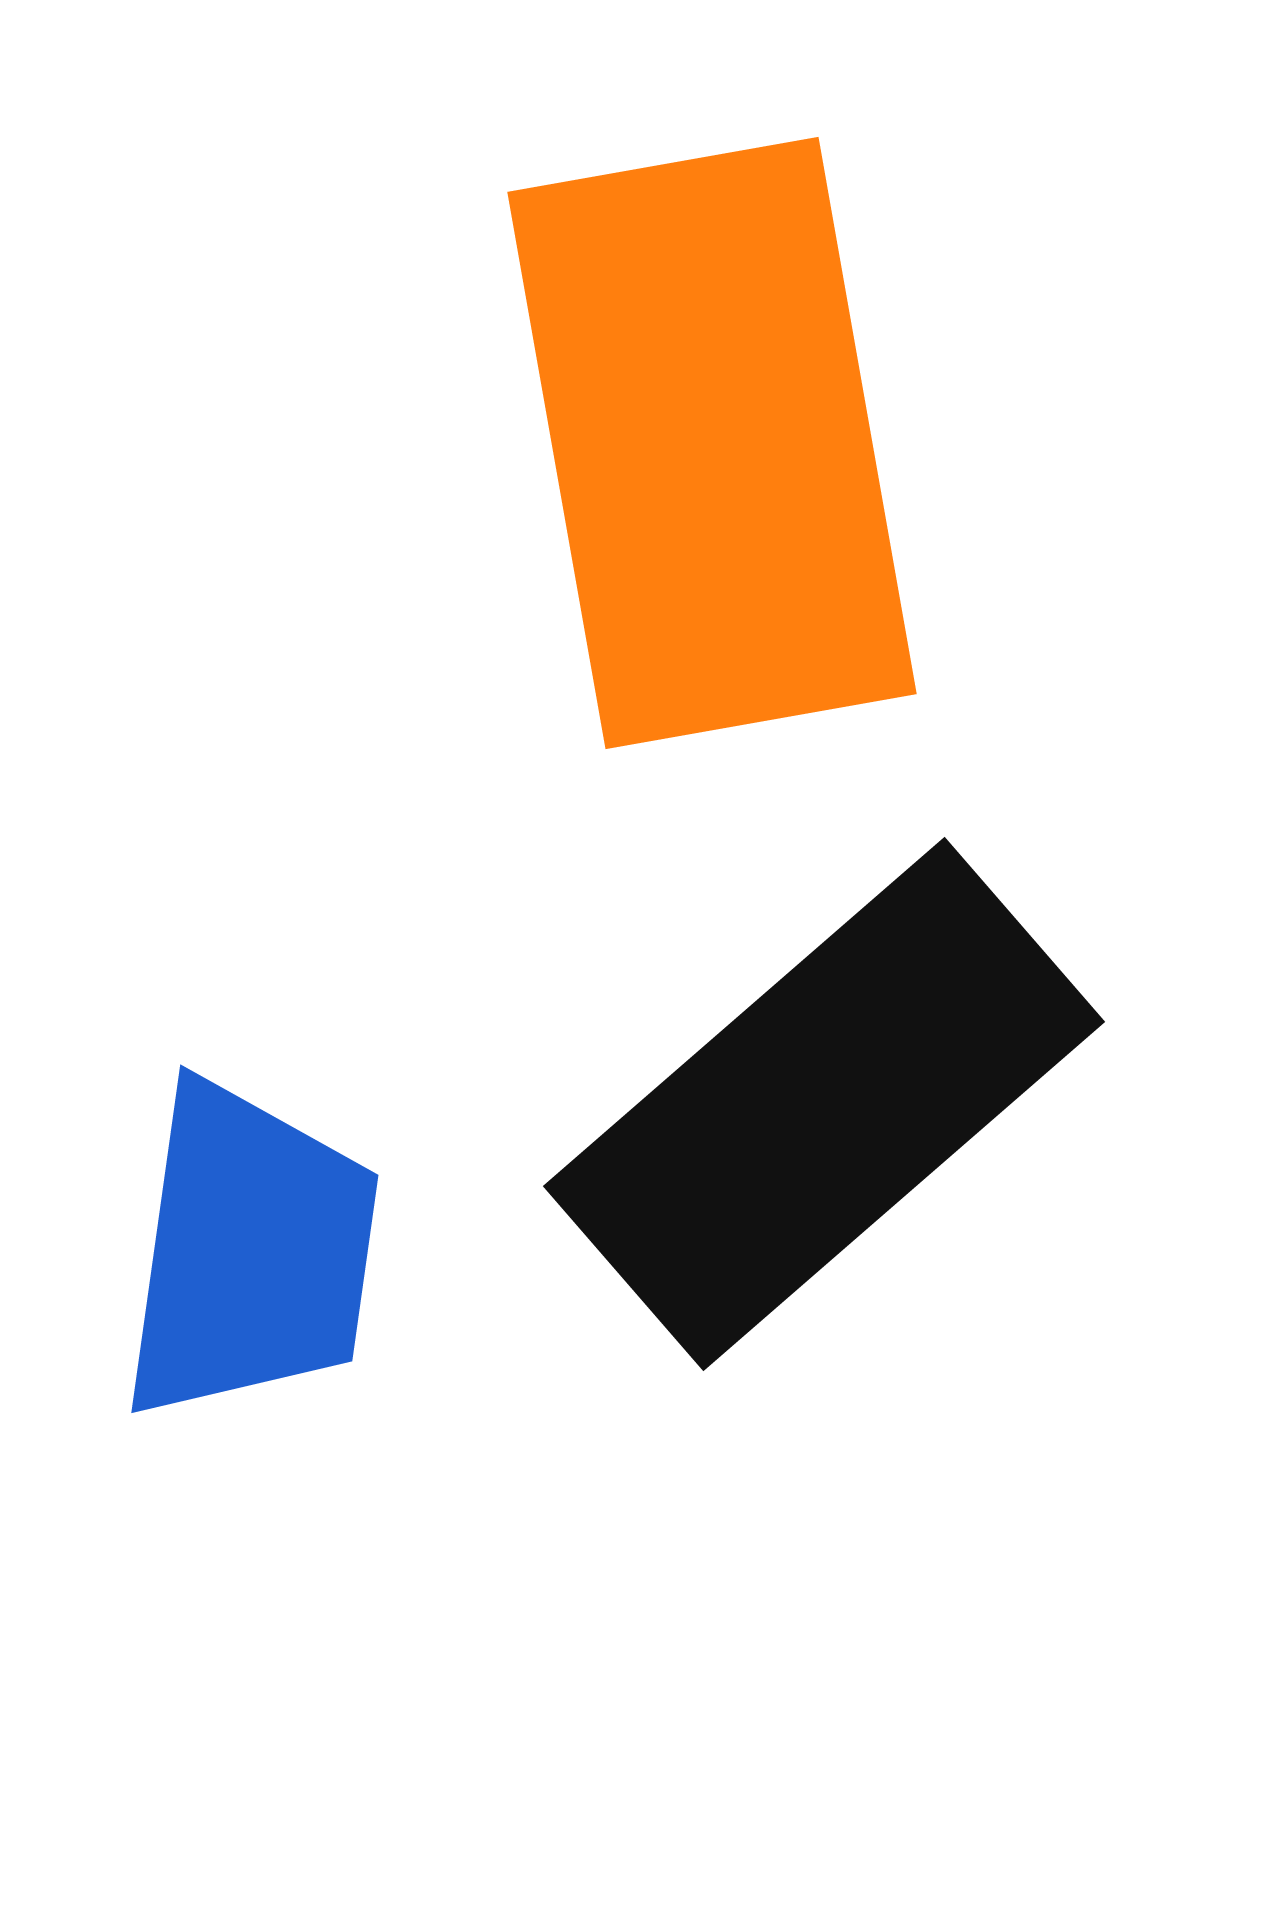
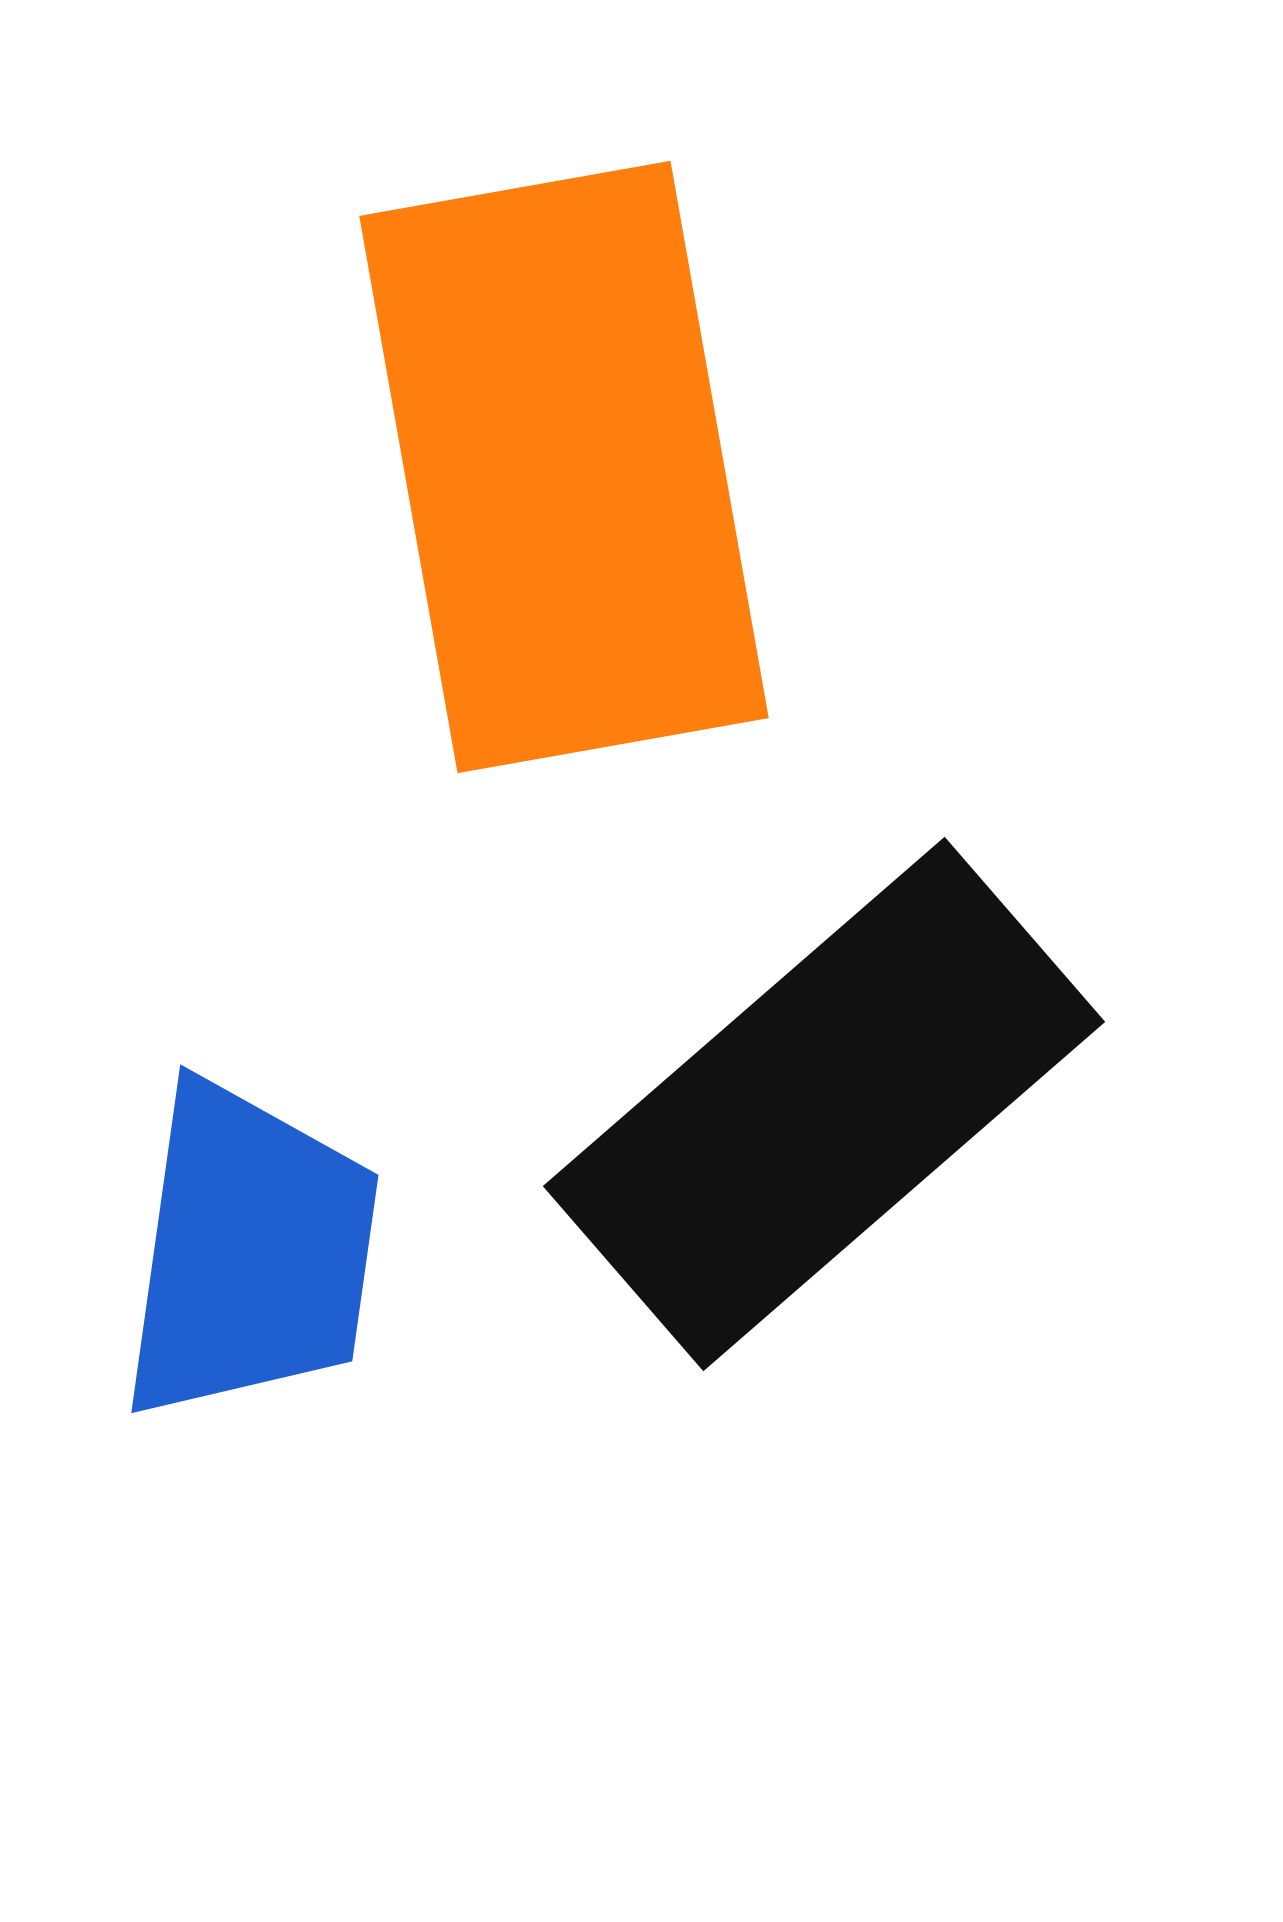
orange rectangle: moved 148 px left, 24 px down
